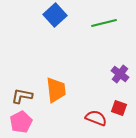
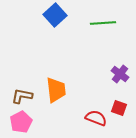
green line: moved 1 px left; rotated 10 degrees clockwise
